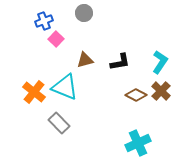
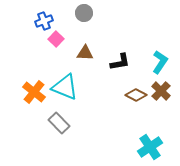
brown triangle: moved 7 px up; rotated 18 degrees clockwise
cyan cross: moved 12 px right, 4 px down; rotated 10 degrees counterclockwise
